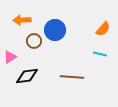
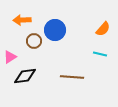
black diamond: moved 2 px left
